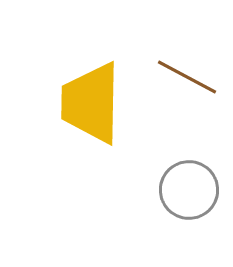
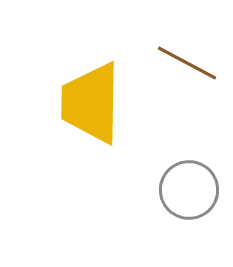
brown line: moved 14 px up
